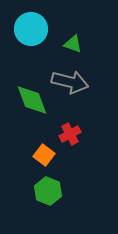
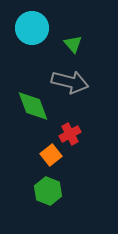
cyan circle: moved 1 px right, 1 px up
green triangle: rotated 30 degrees clockwise
green diamond: moved 1 px right, 6 px down
orange square: moved 7 px right; rotated 15 degrees clockwise
